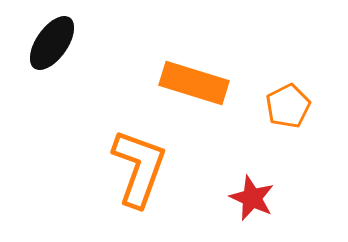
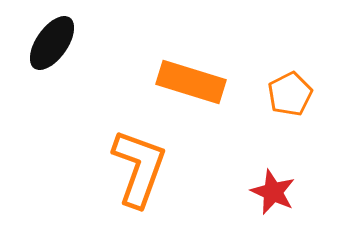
orange rectangle: moved 3 px left, 1 px up
orange pentagon: moved 2 px right, 12 px up
red star: moved 21 px right, 6 px up
